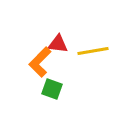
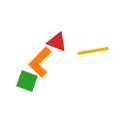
red triangle: moved 1 px left, 2 px up; rotated 15 degrees clockwise
green square: moved 25 px left, 8 px up
